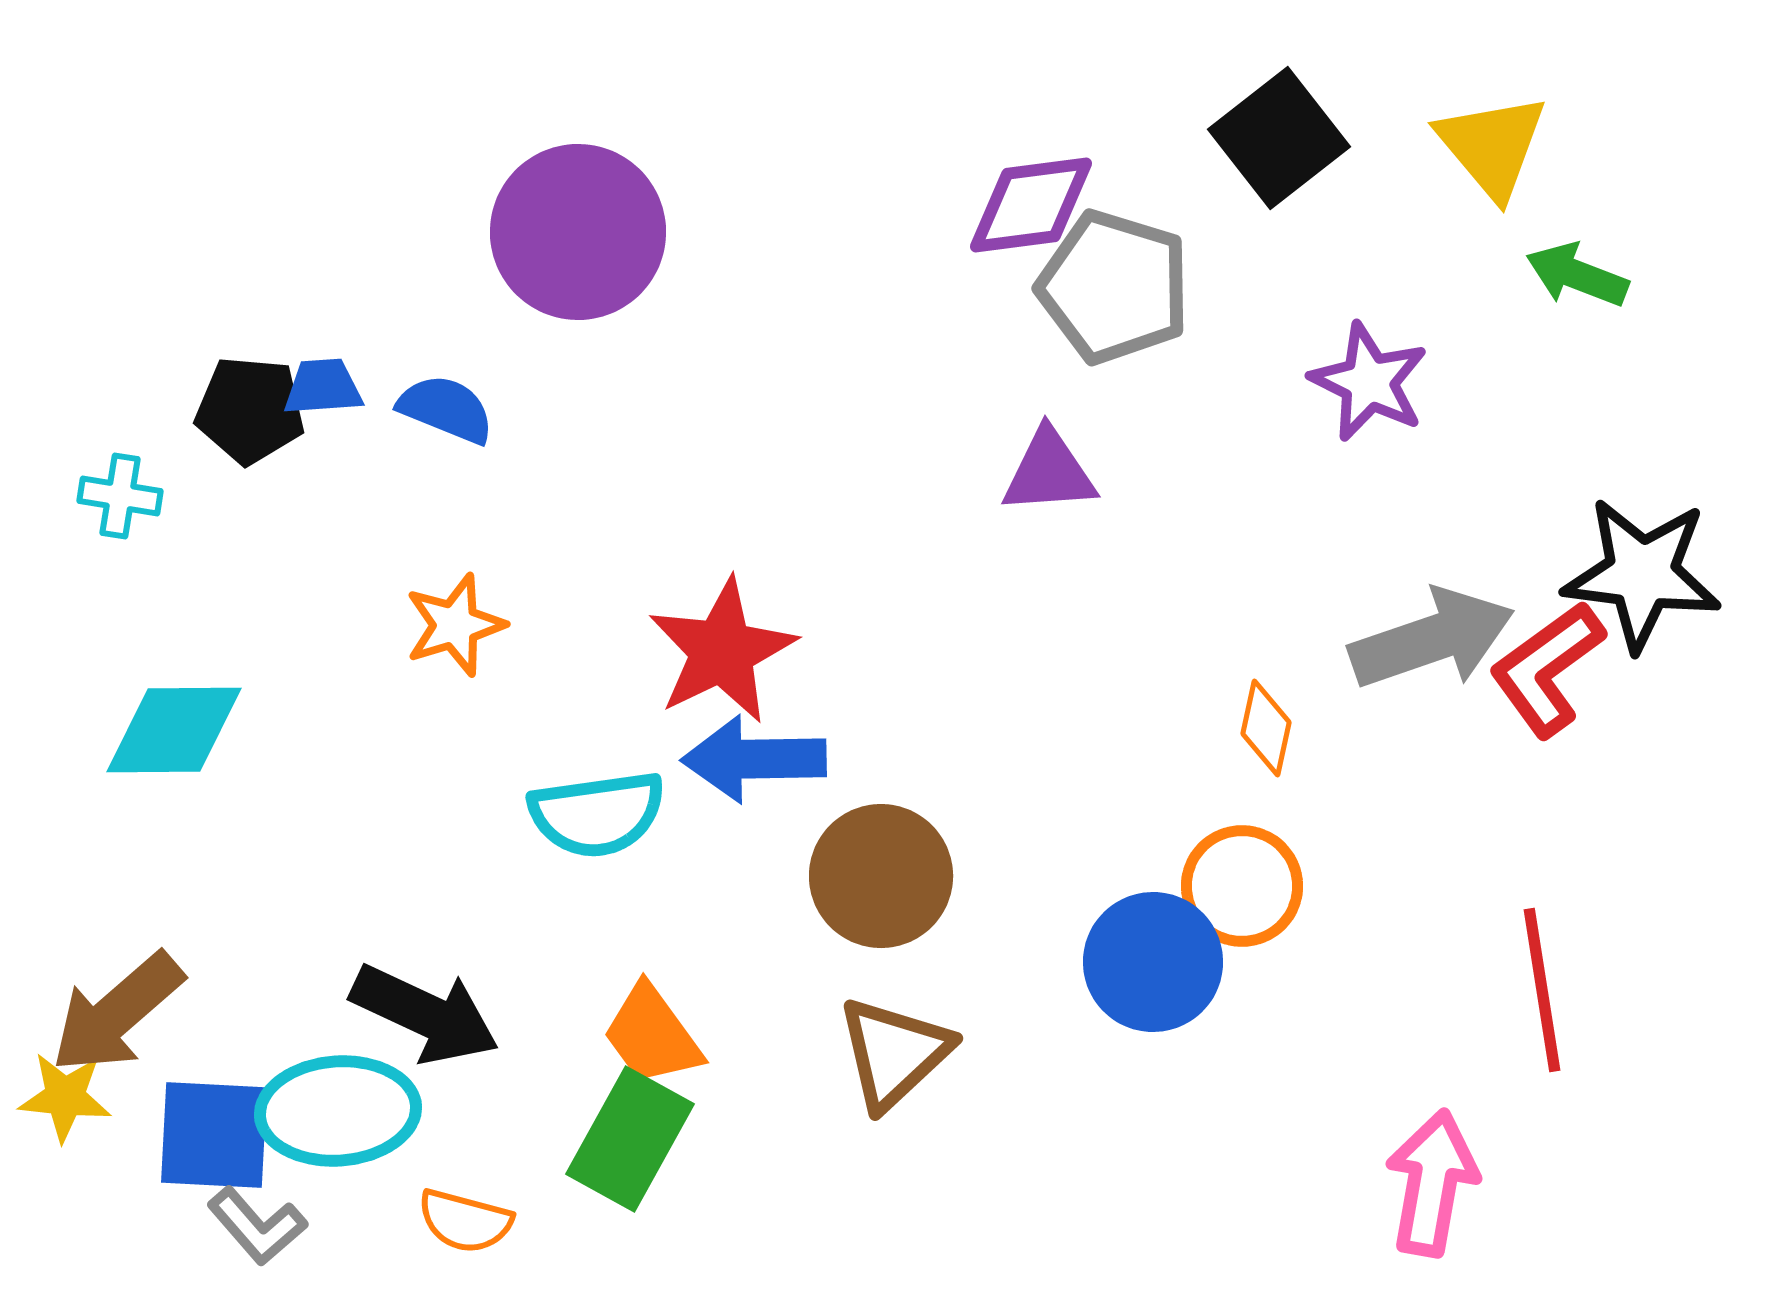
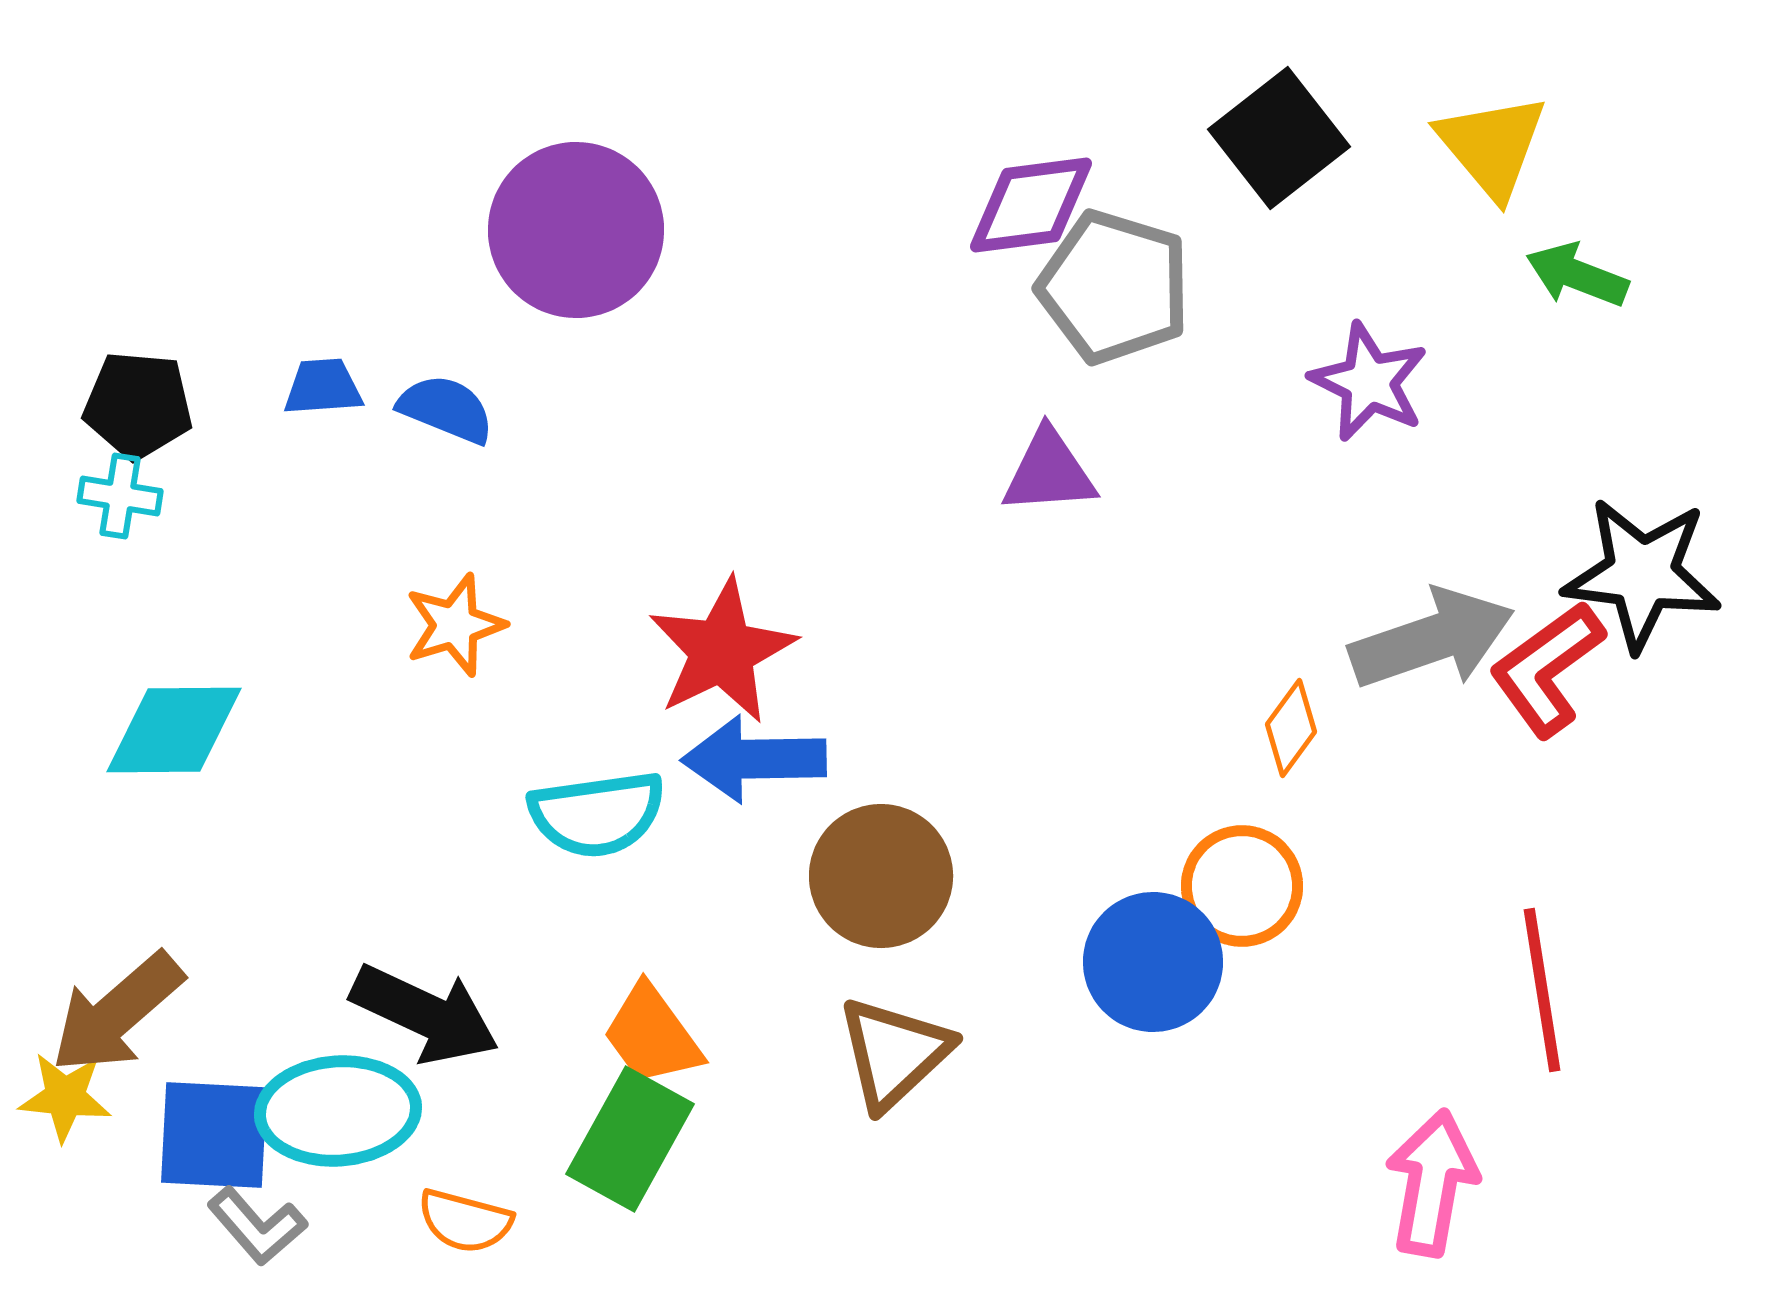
purple circle: moved 2 px left, 2 px up
black pentagon: moved 112 px left, 5 px up
orange diamond: moved 25 px right; rotated 24 degrees clockwise
